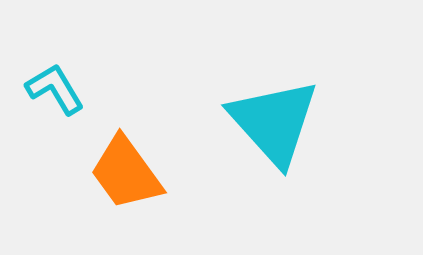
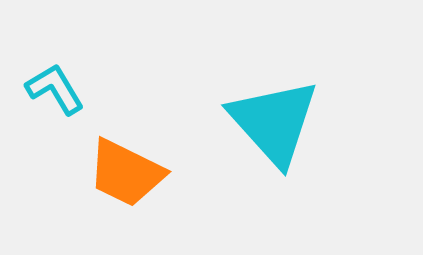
orange trapezoid: rotated 28 degrees counterclockwise
